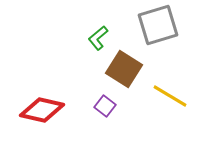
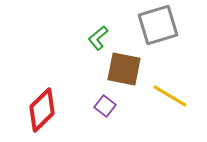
brown square: rotated 21 degrees counterclockwise
red diamond: rotated 57 degrees counterclockwise
